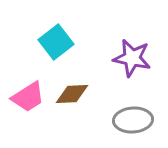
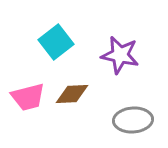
purple star: moved 12 px left, 3 px up
pink trapezoid: rotated 18 degrees clockwise
